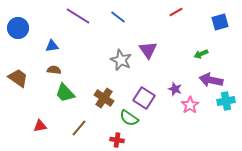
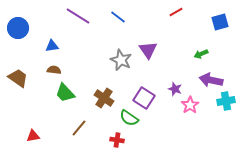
red triangle: moved 7 px left, 10 px down
